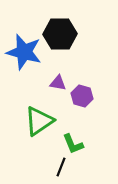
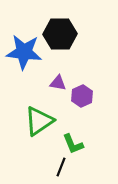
blue star: rotated 9 degrees counterclockwise
purple hexagon: rotated 20 degrees clockwise
